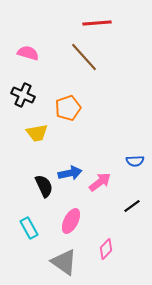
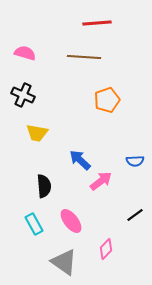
pink semicircle: moved 3 px left
brown line: rotated 44 degrees counterclockwise
orange pentagon: moved 39 px right, 8 px up
yellow trapezoid: rotated 20 degrees clockwise
blue arrow: moved 10 px right, 13 px up; rotated 125 degrees counterclockwise
pink arrow: moved 1 px right, 1 px up
black semicircle: rotated 20 degrees clockwise
black line: moved 3 px right, 9 px down
pink ellipse: rotated 65 degrees counterclockwise
cyan rectangle: moved 5 px right, 4 px up
